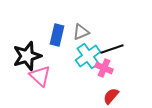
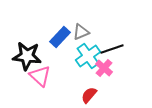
blue rectangle: moved 3 px right, 2 px down; rotated 30 degrees clockwise
black star: rotated 24 degrees clockwise
pink cross: rotated 18 degrees clockwise
red semicircle: moved 22 px left, 1 px up
